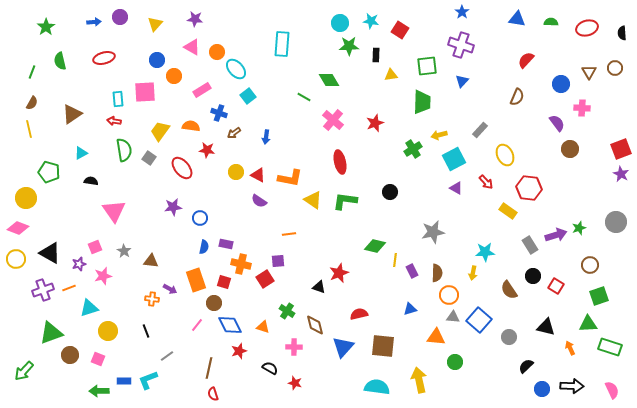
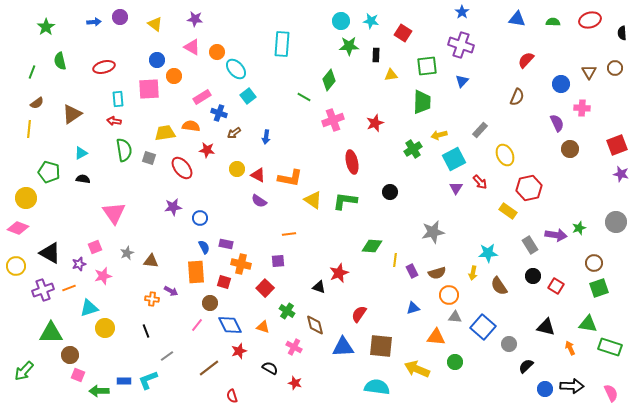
green semicircle at (551, 22): moved 2 px right
cyan circle at (340, 23): moved 1 px right, 2 px up
yellow triangle at (155, 24): rotated 35 degrees counterclockwise
red ellipse at (587, 28): moved 3 px right, 8 px up
red square at (400, 30): moved 3 px right, 3 px down
red ellipse at (104, 58): moved 9 px down
green diamond at (329, 80): rotated 70 degrees clockwise
pink rectangle at (202, 90): moved 7 px down
pink square at (145, 92): moved 4 px right, 3 px up
brown semicircle at (32, 103): moved 5 px right; rotated 24 degrees clockwise
pink cross at (333, 120): rotated 30 degrees clockwise
purple semicircle at (557, 123): rotated 12 degrees clockwise
yellow line at (29, 129): rotated 18 degrees clockwise
yellow trapezoid at (160, 131): moved 5 px right, 2 px down; rotated 45 degrees clockwise
red square at (621, 149): moved 4 px left, 4 px up
gray square at (149, 158): rotated 16 degrees counterclockwise
red ellipse at (340, 162): moved 12 px right
yellow circle at (236, 172): moved 1 px right, 3 px up
purple star at (621, 174): rotated 14 degrees counterclockwise
black semicircle at (91, 181): moved 8 px left, 2 px up
red arrow at (486, 182): moved 6 px left
purple triangle at (456, 188): rotated 32 degrees clockwise
red hexagon at (529, 188): rotated 20 degrees counterclockwise
pink triangle at (114, 211): moved 2 px down
purple arrow at (556, 235): rotated 25 degrees clockwise
green diamond at (375, 246): moved 3 px left; rotated 10 degrees counterclockwise
blue semicircle at (204, 247): rotated 40 degrees counterclockwise
gray star at (124, 251): moved 3 px right, 2 px down; rotated 16 degrees clockwise
cyan star at (485, 252): moved 3 px right, 1 px down
yellow circle at (16, 259): moved 7 px down
brown circle at (590, 265): moved 4 px right, 2 px up
brown semicircle at (437, 273): rotated 72 degrees clockwise
red square at (265, 279): moved 9 px down; rotated 12 degrees counterclockwise
orange rectangle at (196, 280): moved 8 px up; rotated 15 degrees clockwise
purple arrow at (170, 289): moved 1 px right, 2 px down
brown semicircle at (509, 290): moved 10 px left, 4 px up
green square at (599, 296): moved 8 px up
brown circle at (214, 303): moved 4 px left
blue triangle at (410, 309): moved 3 px right, 1 px up
red semicircle at (359, 314): rotated 42 degrees counterclockwise
gray triangle at (453, 317): moved 2 px right
blue square at (479, 320): moved 4 px right, 7 px down
green triangle at (588, 324): rotated 12 degrees clockwise
yellow circle at (108, 331): moved 3 px left, 3 px up
green triangle at (51, 333): rotated 20 degrees clockwise
gray circle at (509, 337): moved 7 px down
brown square at (383, 346): moved 2 px left
pink cross at (294, 347): rotated 28 degrees clockwise
blue triangle at (343, 347): rotated 45 degrees clockwise
pink square at (98, 359): moved 20 px left, 16 px down
brown line at (209, 368): rotated 40 degrees clockwise
yellow arrow at (419, 380): moved 2 px left, 11 px up; rotated 55 degrees counterclockwise
blue circle at (542, 389): moved 3 px right
pink semicircle at (612, 390): moved 1 px left, 3 px down
red semicircle at (213, 394): moved 19 px right, 2 px down
